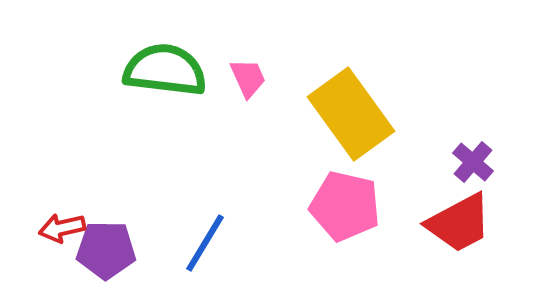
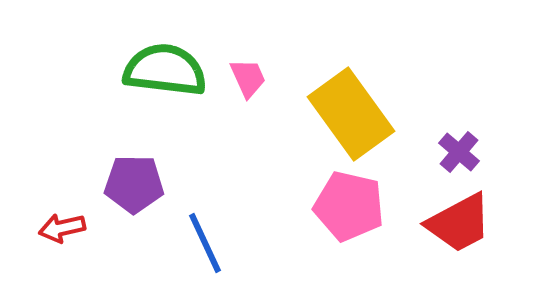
purple cross: moved 14 px left, 10 px up
pink pentagon: moved 4 px right
blue line: rotated 56 degrees counterclockwise
purple pentagon: moved 28 px right, 66 px up
